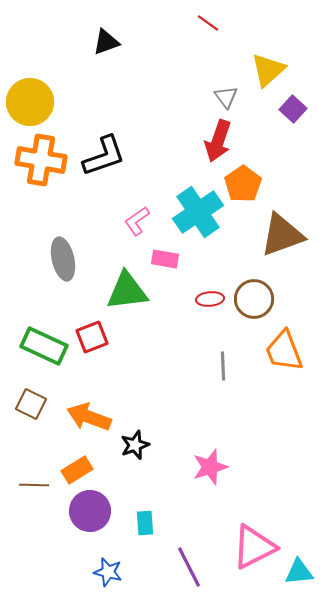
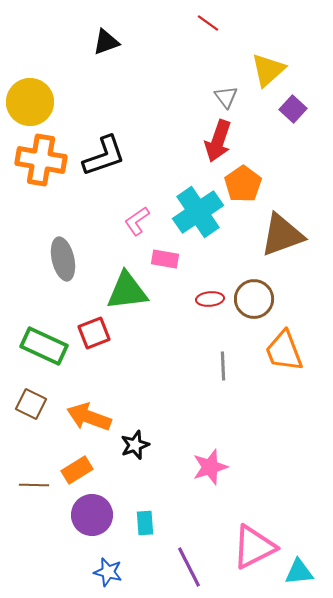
red square: moved 2 px right, 4 px up
purple circle: moved 2 px right, 4 px down
